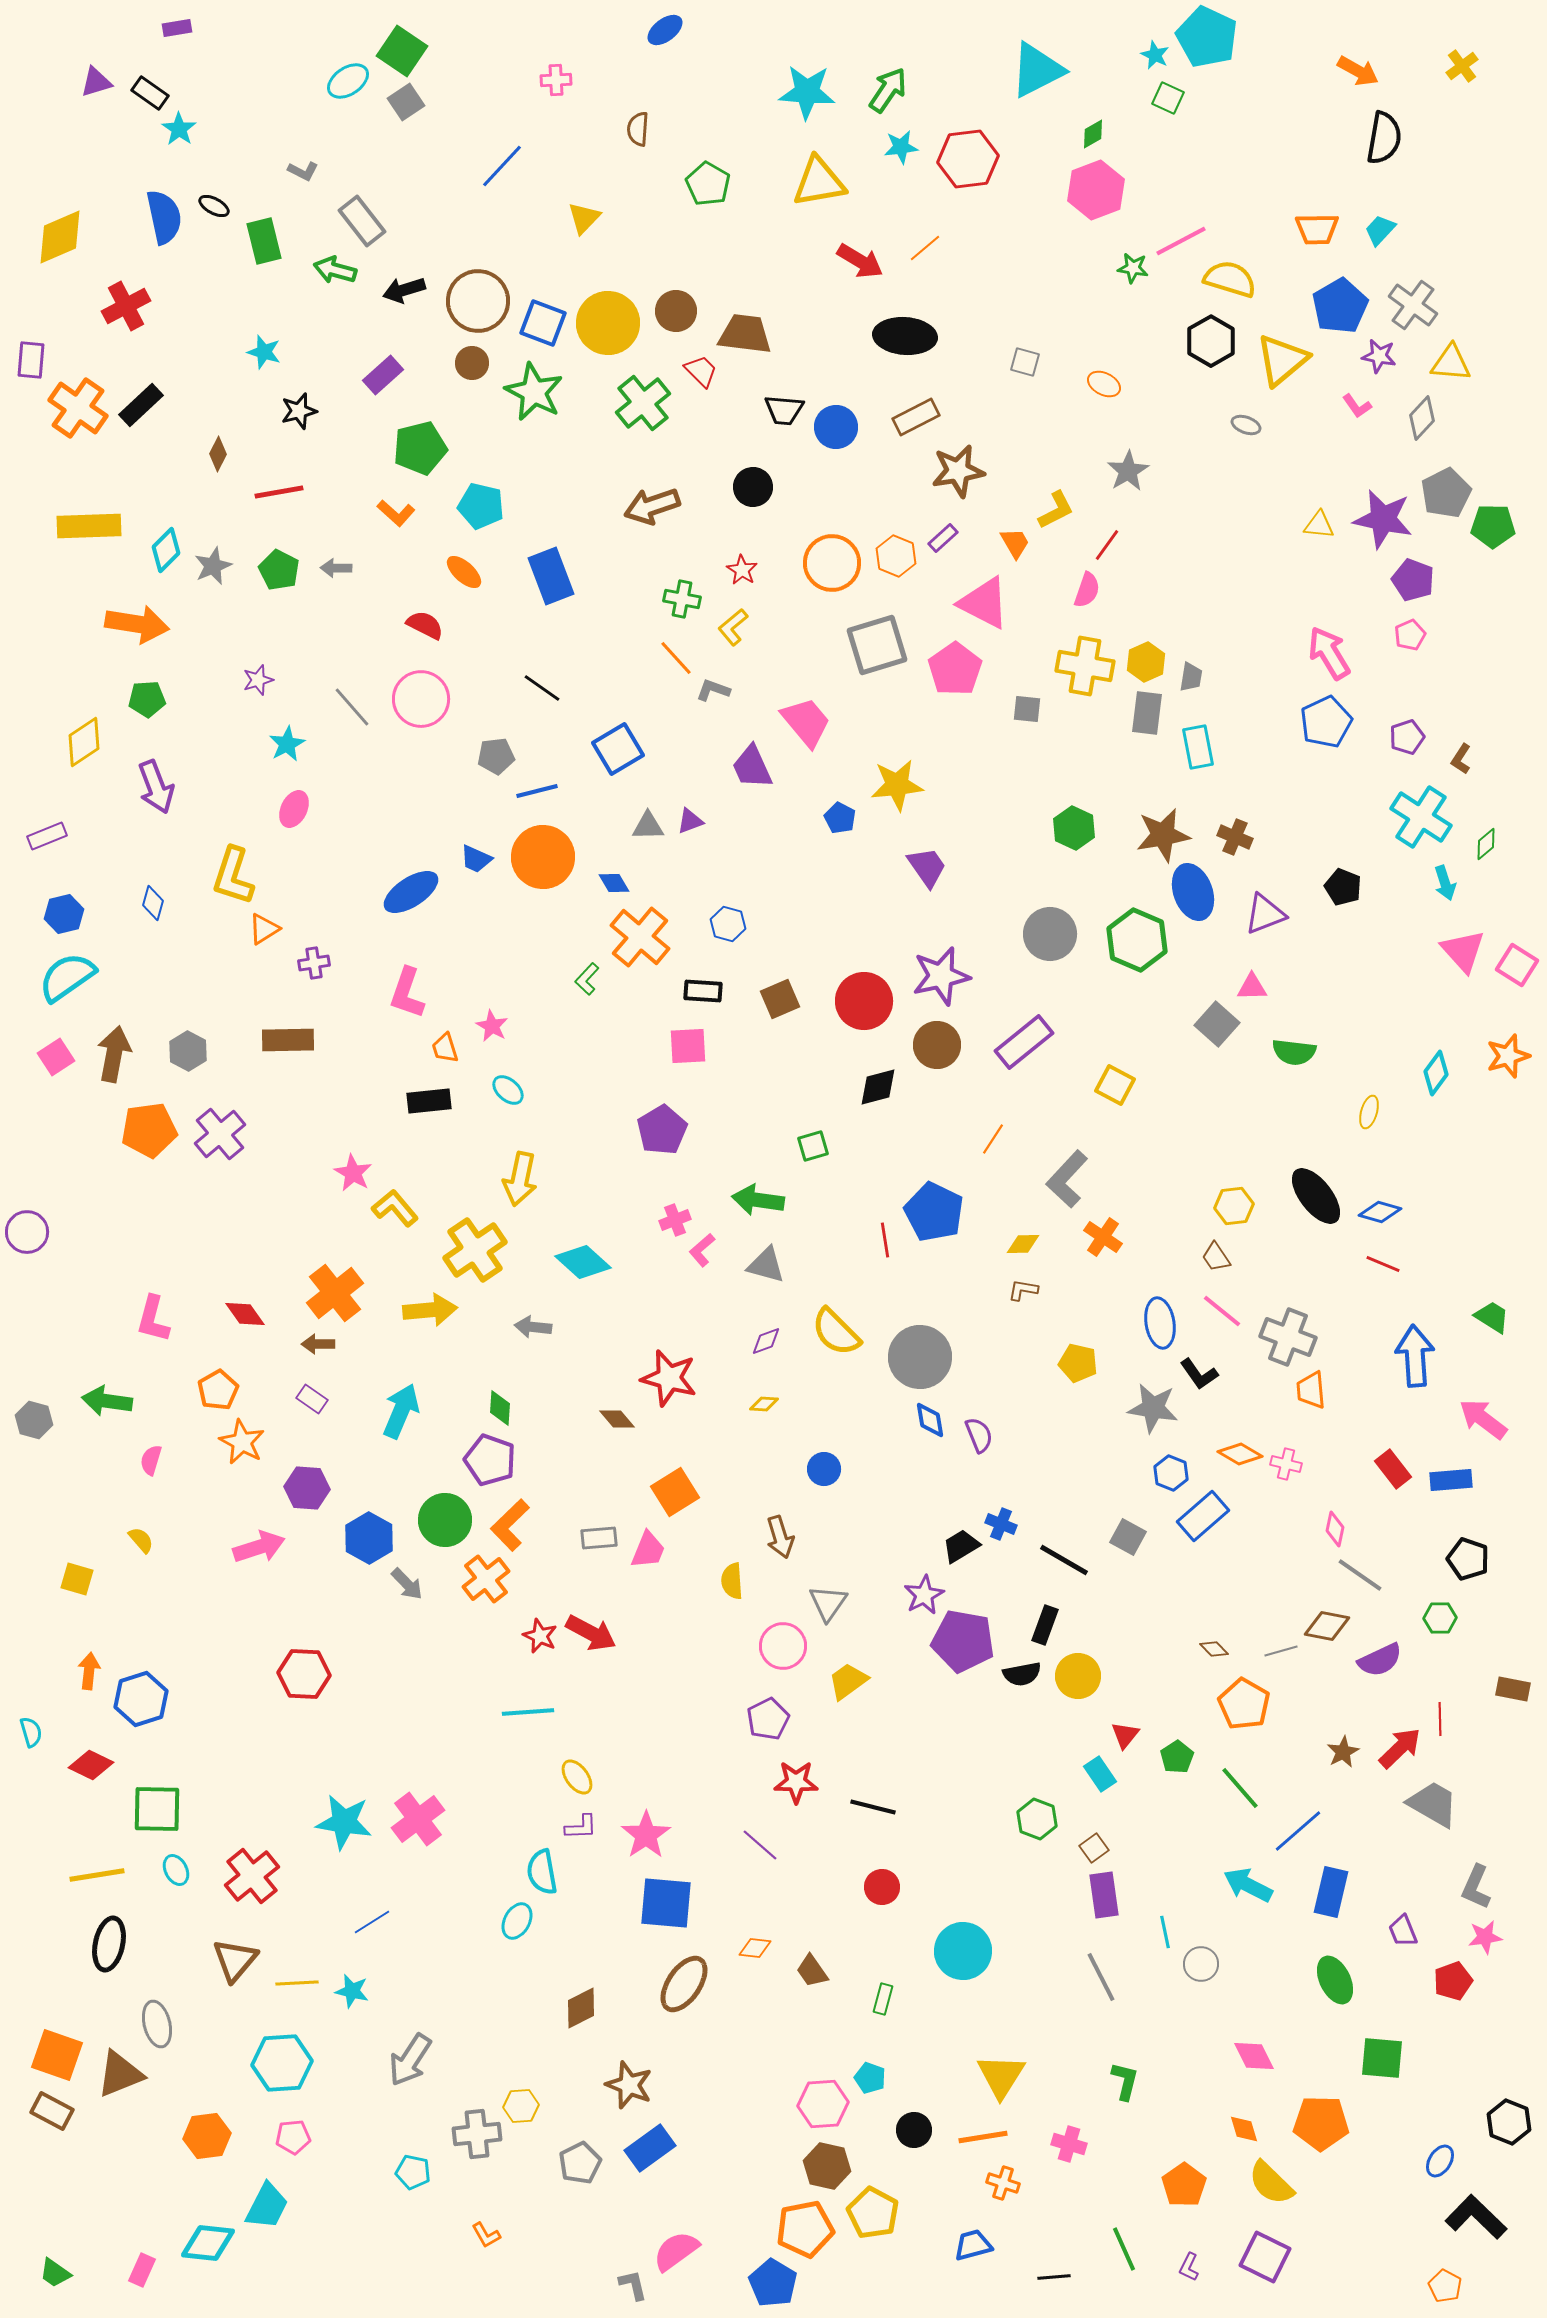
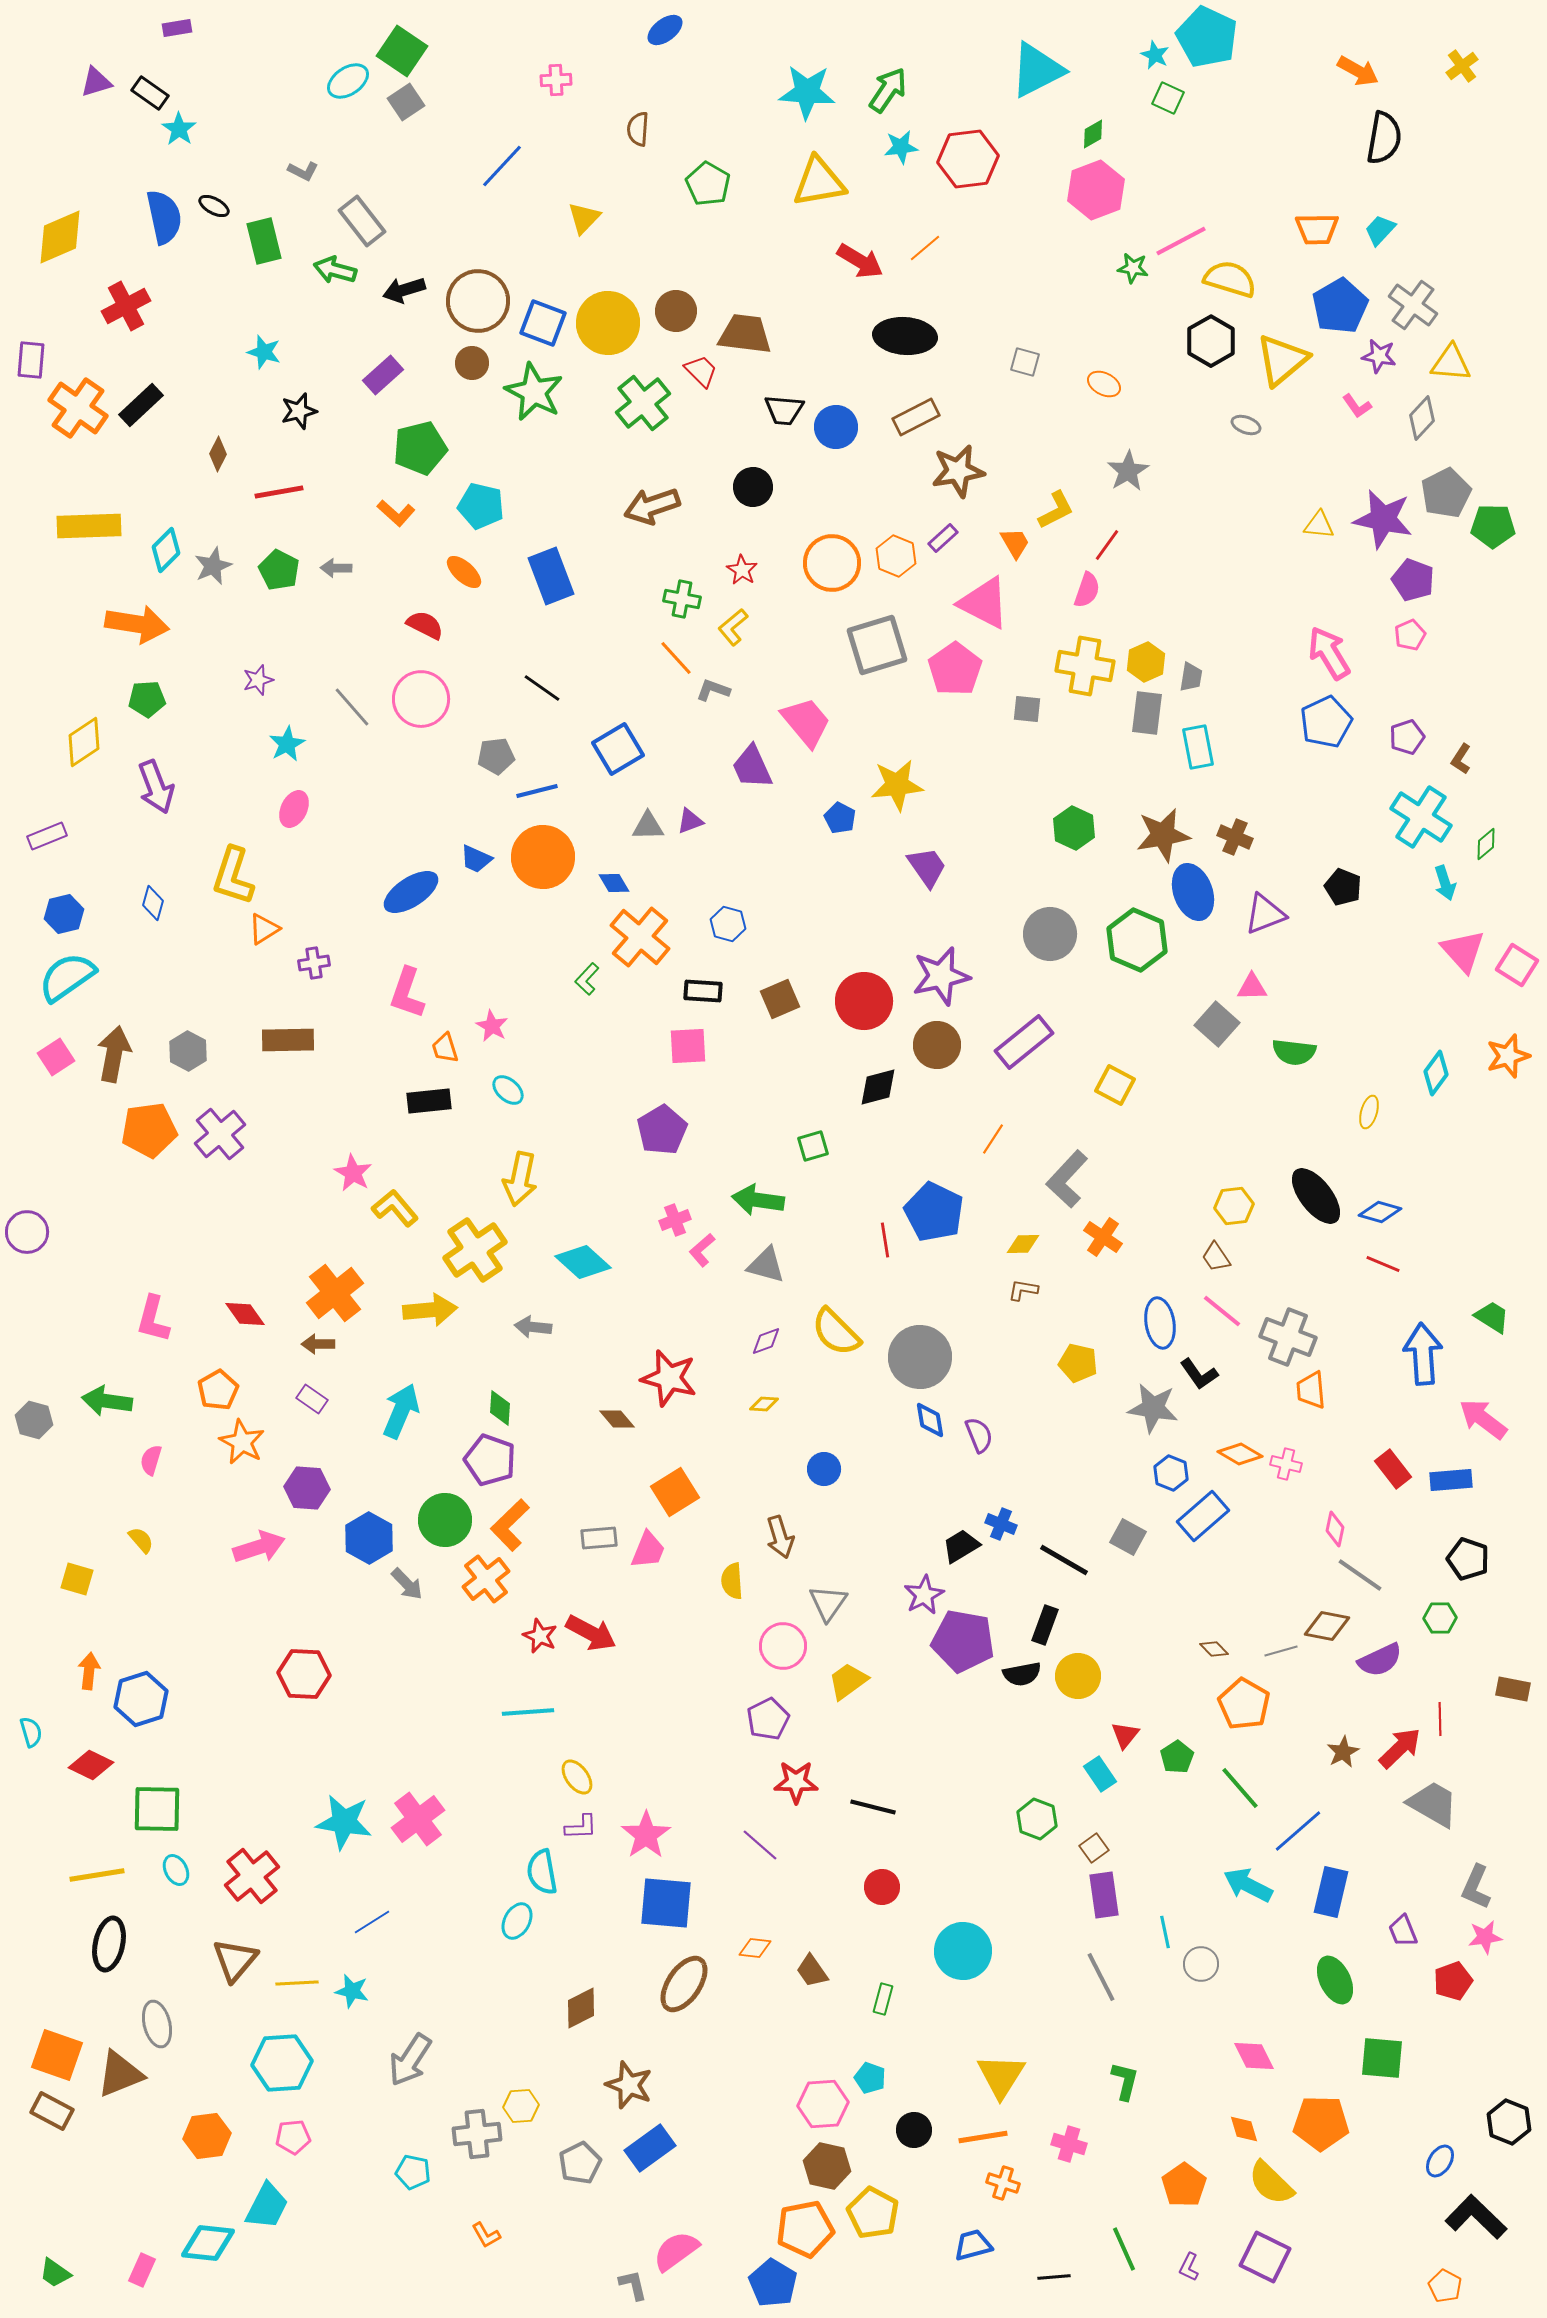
blue arrow at (1415, 1356): moved 8 px right, 2 px up
